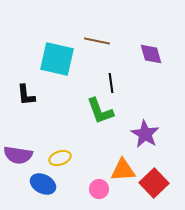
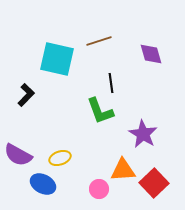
brown line: moved 2 px right; rotated 30 degrees counterclockwise
black L-shape: rotated 130 degrees counterclockwise
purple star: moved 2 px left
purple semicircle: rotated 20 degrees clockwise
